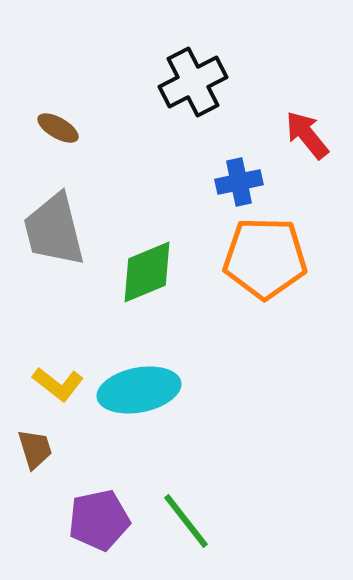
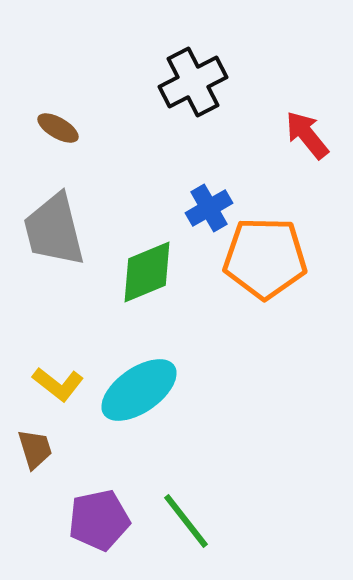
blue cross: moved 30 px left, 26 px down; rotated 18 degrees counterclockwise
cyan ellipse: rotated 24 degrees counterclockwise
